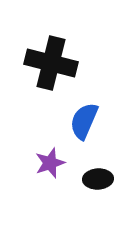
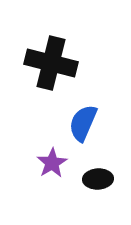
blue semicircle: moved 1 px left, 2 px down
purple star: moved 2 px right; rotated 12 degrees counterclockwise
